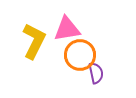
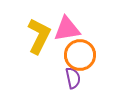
yellow L-shape: moved 5 px right, 5 px up
purple semicircle: moved 23 px left, 5 px down
